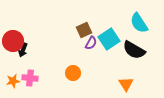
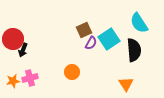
red circle: moved 2 px up
black semicircle: rotated 125 degrees counterclockwise
orange circle: moved 1 px left, 1 px up
pink cross: rotated 21 degrees counterclockwise
